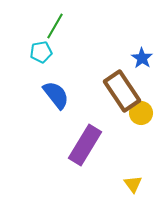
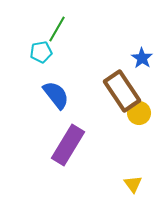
green line: moved 2 px right, 3 px down
yellow circle: moved 2 px left
purple rectangle: moved 17 px left
